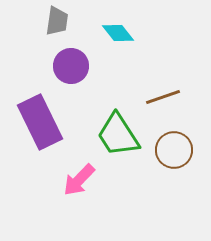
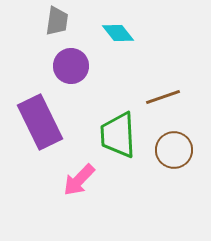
green trapezoid: rotated 30 degrees clockwise
